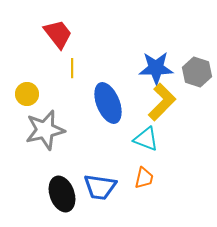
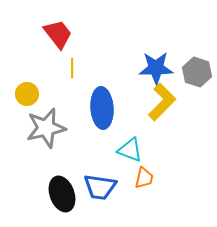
blue ellipse: moved 6 px left, 5 px down; rotated 18 degrees clockwise
gray star: moved 1 px right, 2 px up
cyan triangle: moved 16 px left, 11 px down
